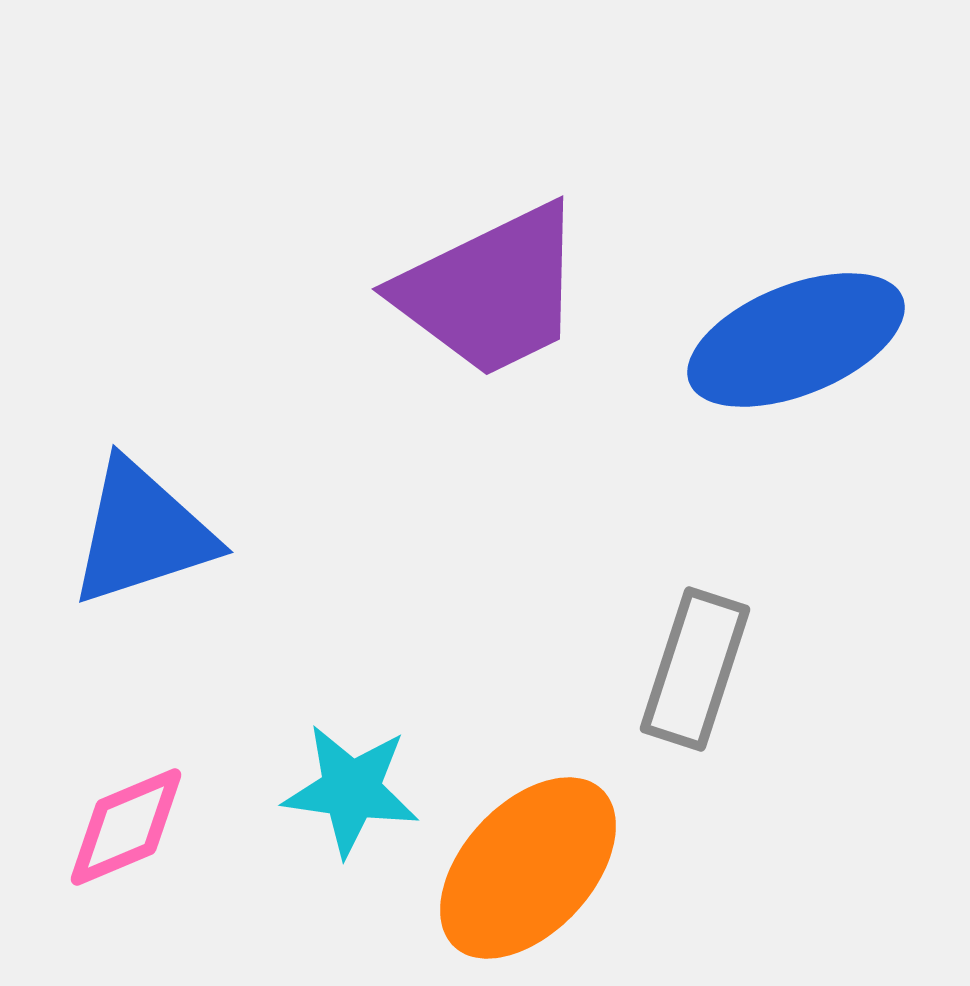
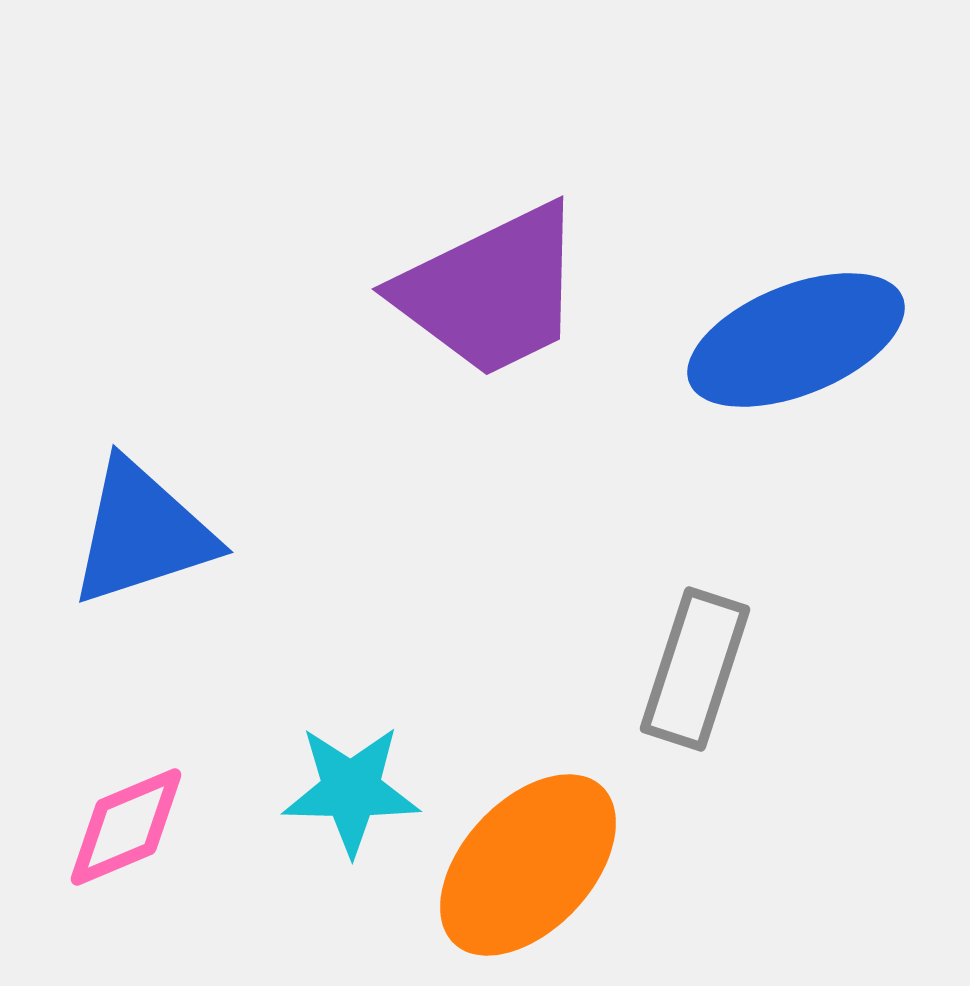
cyan star: rotated 7 degrees counterclockwise
orange ellipse: moved 3 px up
